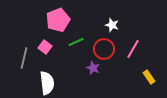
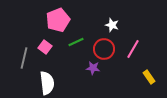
purple star: rotated 16 degrees counterclockwise
